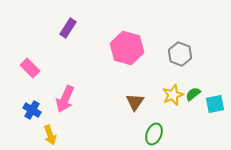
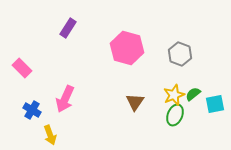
pink rectangle: moved 8 px left
yellow star: moved 1 px right
green ellipse: moved 21 px right, 19 px up
